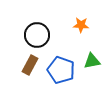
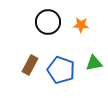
black circle: moved 11 px right, 13 px up
green triangle: moved 2 px right, 2 px down
